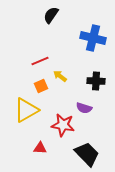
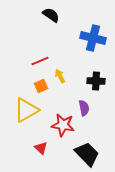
black semicircle: rotated 90 degrees clockwise
yellow arrow: rotated 24 degrees clockwise
purple semicircle: rotated 119 degrees counterclockwise
red triangle: moved 1 px right; rotated 40 degrees clockwise
